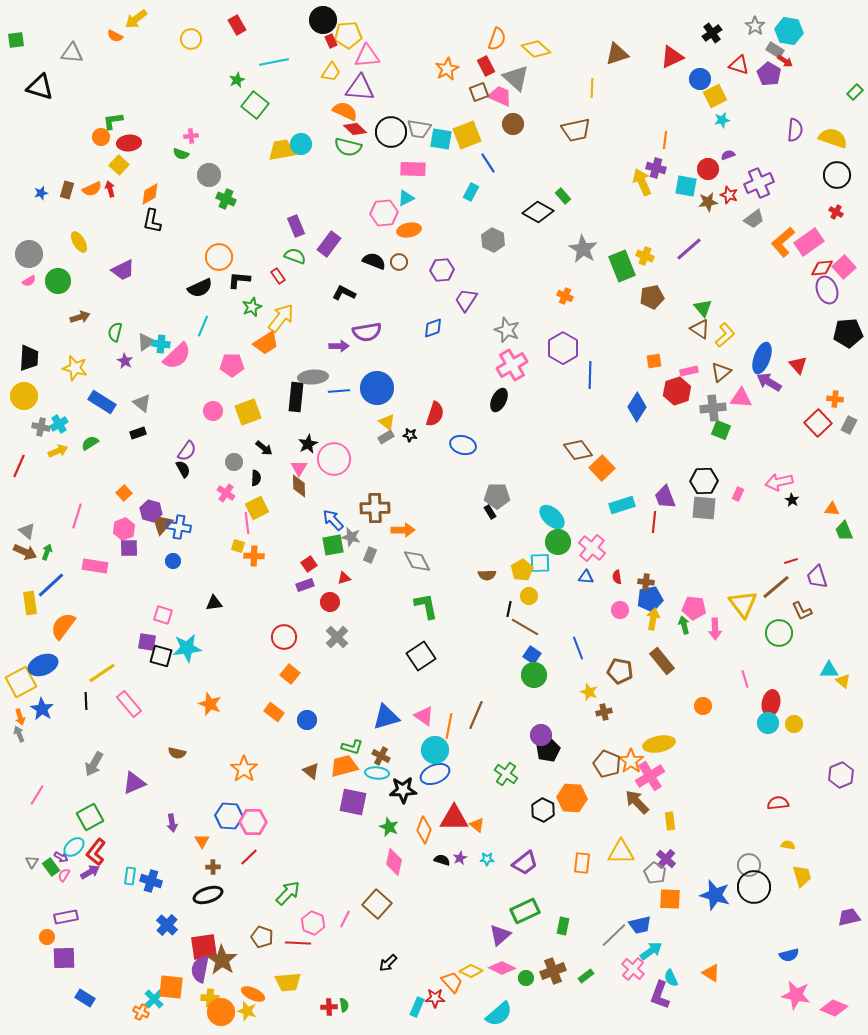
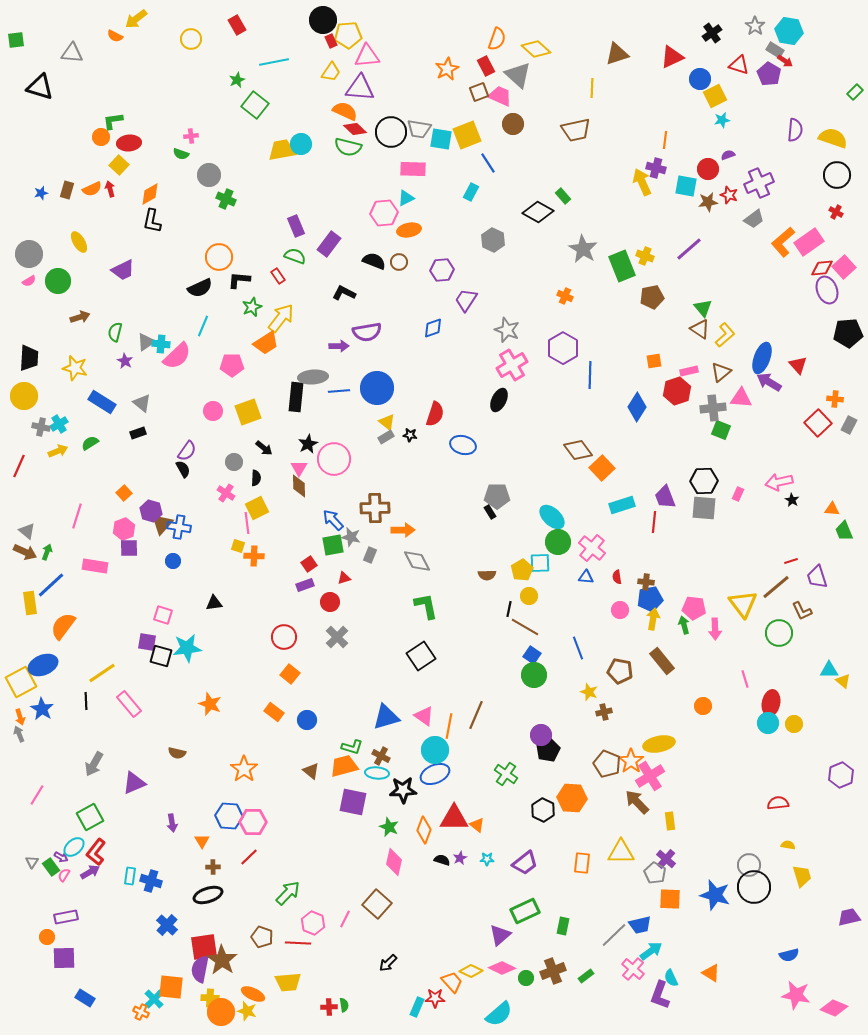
gray triangle at (516, 78): moved 2 px right, 3 px up
